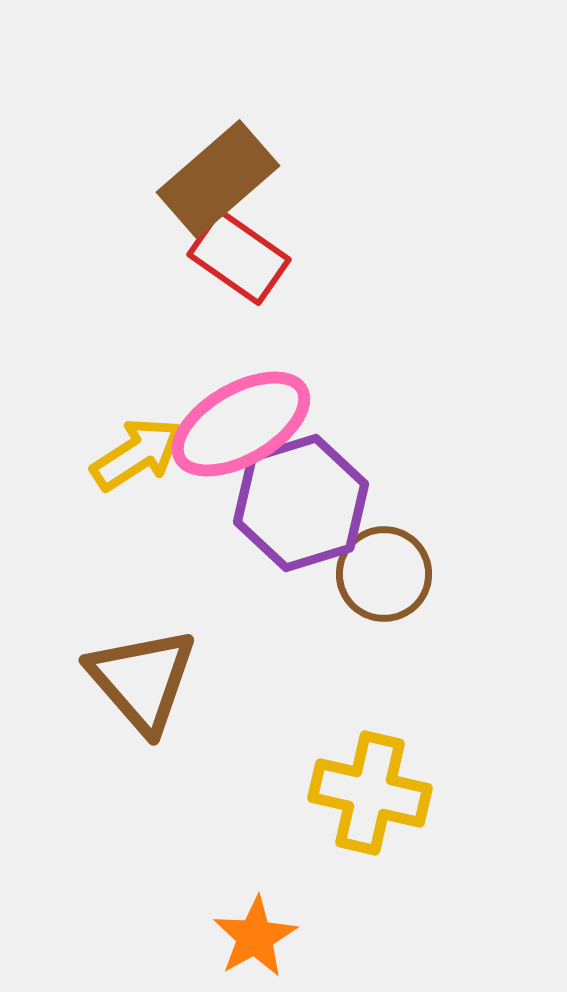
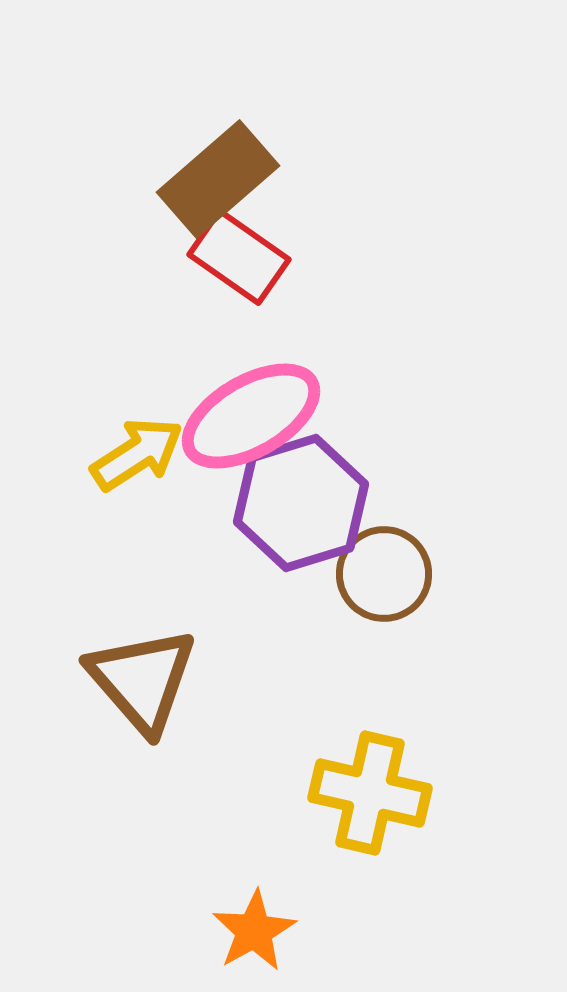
pink ellipse: moved 10 px right, 8 px up
orange star: moved 1 px left, 6 px up
